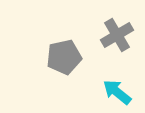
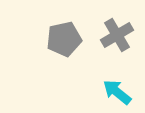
gray pentagon: moved 18 px up
